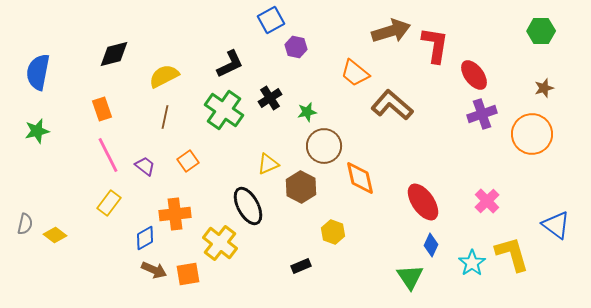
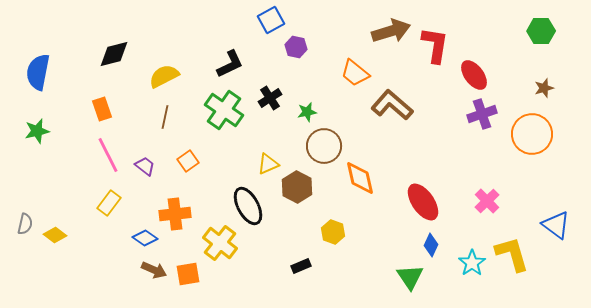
brown hexagon at (301, 187): moved 4 px left
blue diamond at (145, 238): rotated 65 degrees clockwise
